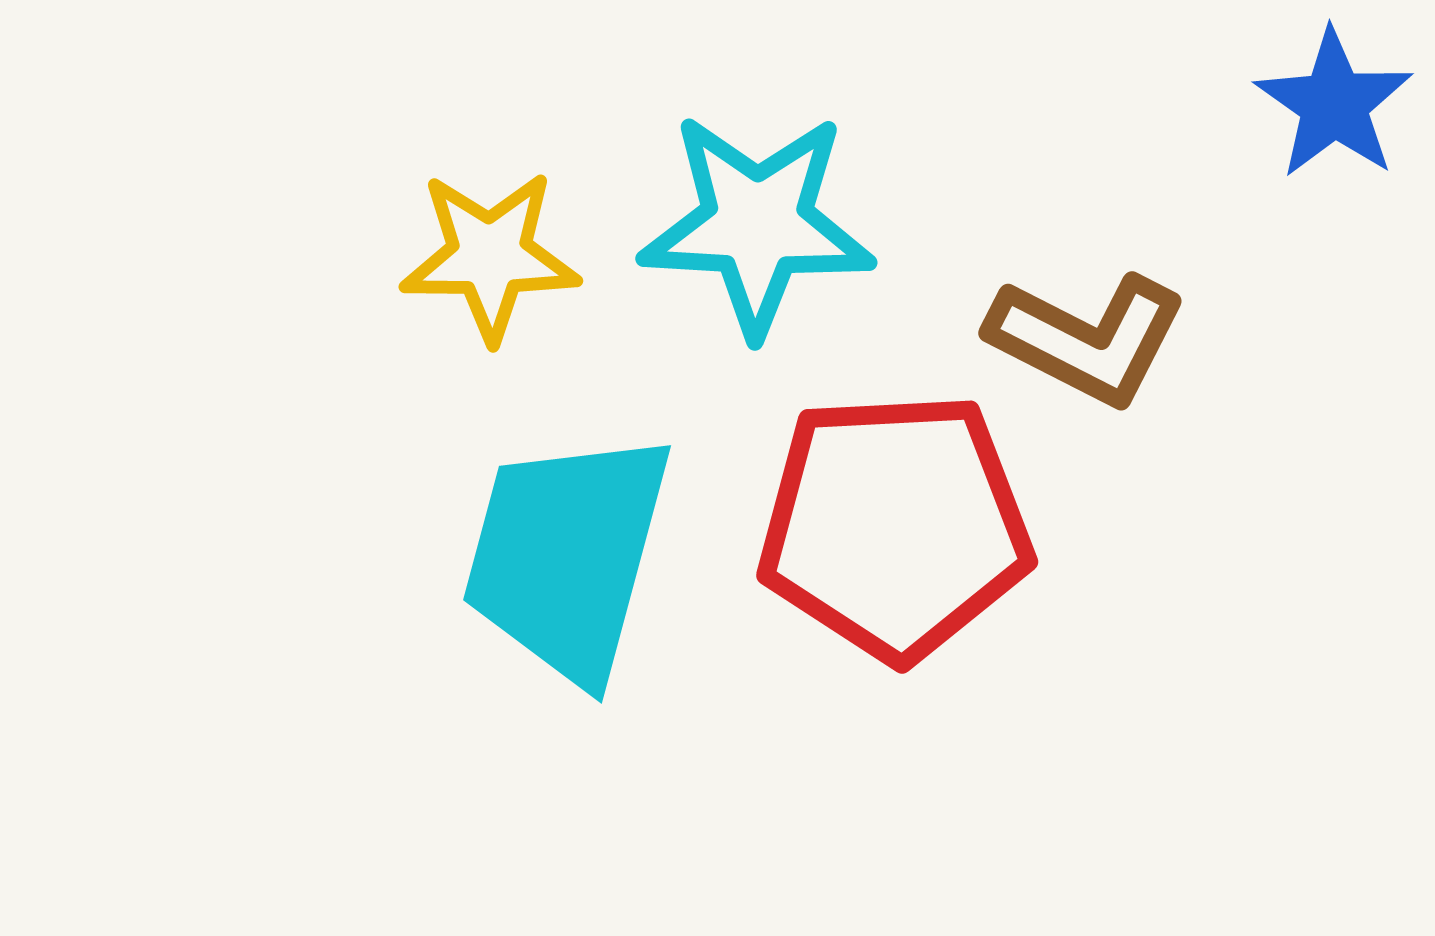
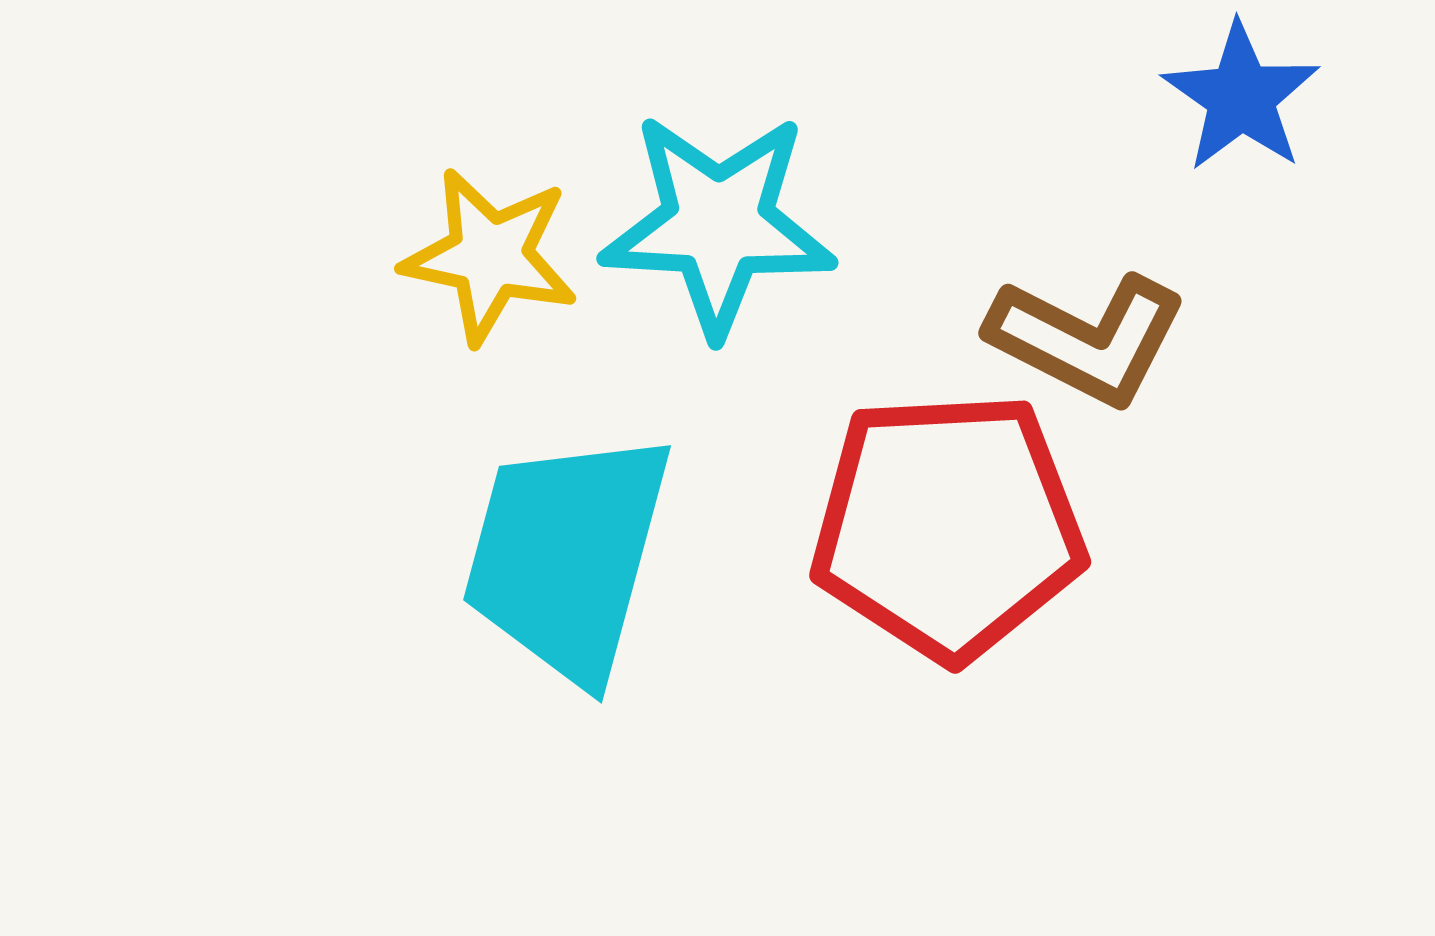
blue star: moved 93 px left, 7 px up
cyan star: moved 39 px left
yellow star: rotated 12 degrees clockwise
red pentagon: moved 53 px right
